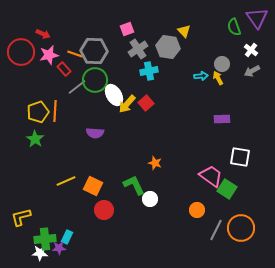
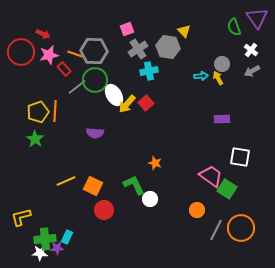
purple star at (59, 248): moved 2 px left
